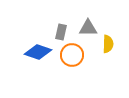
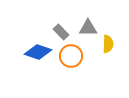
gray rectangle: rotated 56 degrees counterclockwise
orange circle: moved 1 px left, 1 px down
